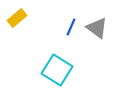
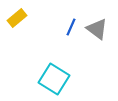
gray triangle: moved 1 px down
cyan square: moved 3 px left, 9 px down
